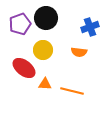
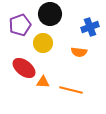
black circle: moved 4 px right, 4 px up
purple pentagon: moved 1 px down
yellow circle: moved 7 px up
orange triangle: moved 2 px left, 2 px up
orange line: moved 1 px left, 1 px up
